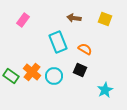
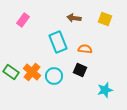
orange semicircle: rotated 24 degrees counterclockwise
green rectangle: moved 4 px up
cyan star: rotated 14 degrees clockwise
